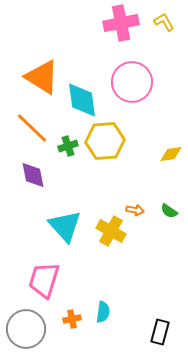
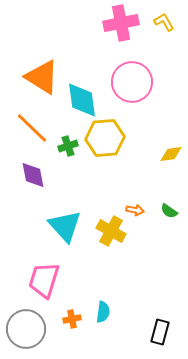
yellow hexagon: moved 3 px up
